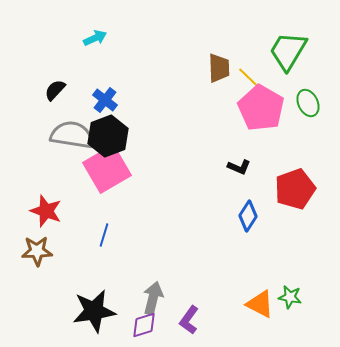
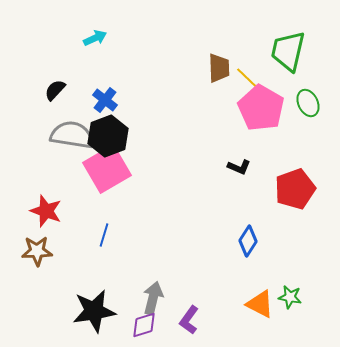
green trapezoid: rotated 18 degrees counterclockwise
yellow line: moved 2 px left
blue diamond: moved 25 px down
